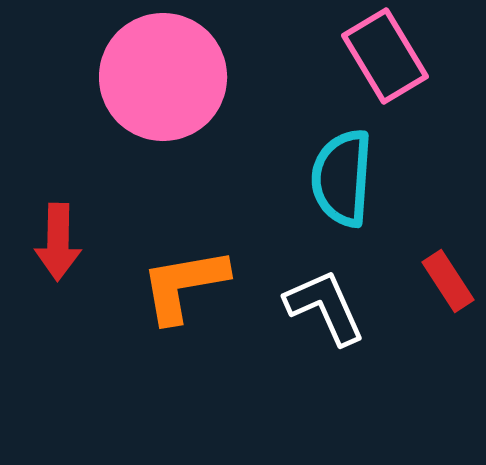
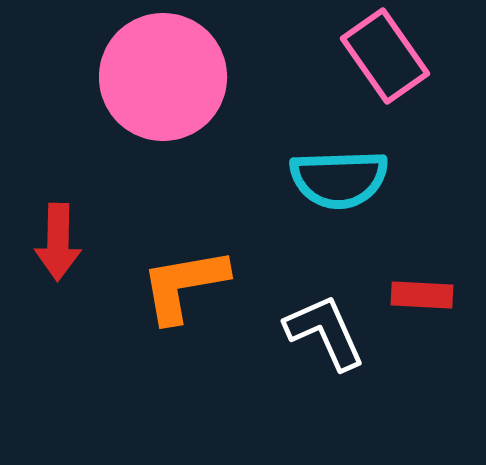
pink rectangle: rotated 4 degrees counterclockwise
cyan semicircle: moved 3 px left, 1 px down; rotated 96 degrees counterclockwise
red rectangle: moved 26 px left, 14 px down; rotated 54 degrees counterclockwise
white L-shape: moved 25 px down
